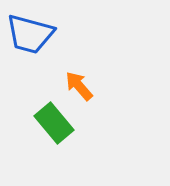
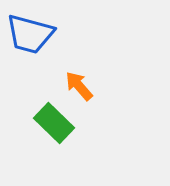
green rectangle: rotated 6 degrees counterclockwise
